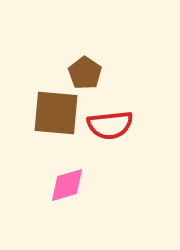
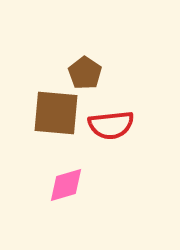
red semicircle: moved 1 px right
pink diamond: moved 1 px left
